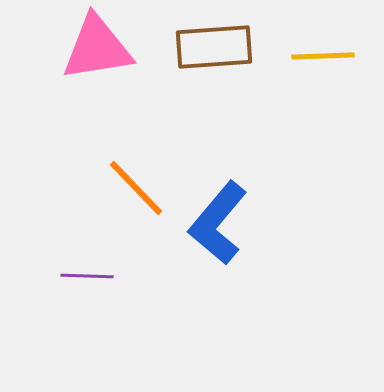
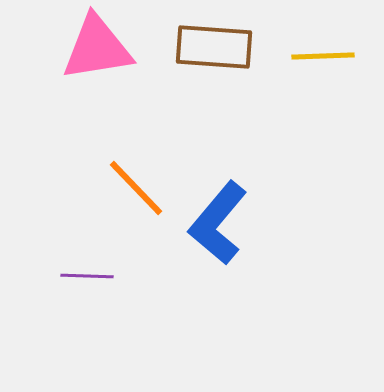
brown rectangle: rotated 8 degrees clockwise
